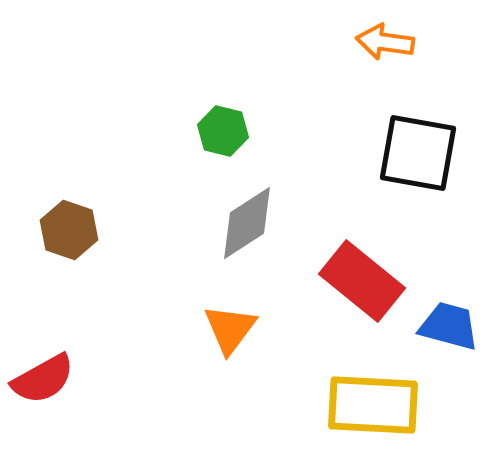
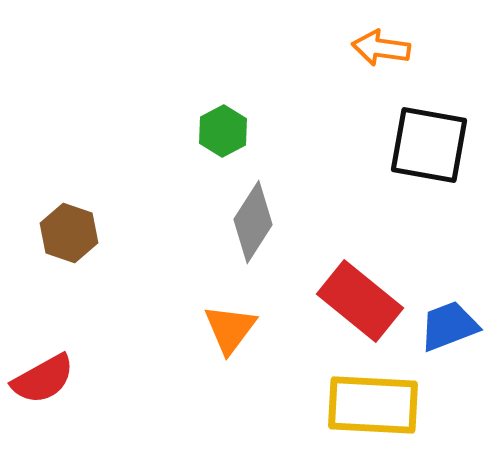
orange arrow: moved 4 px left, 6 px down
green hexagon: rotated 18 degrees clockwise
black square: moved 11 px right, 8 px up
gray diamond: moved 6 px right, 1 px up; rotated 24 degrees counterclockwise
brown hexagon: moved 3 px down
red rectangle: moved 2 px left, 20 px down
blue trapezoid: rotated 36 degrees counterclockwise
